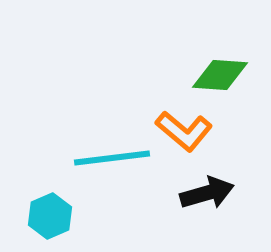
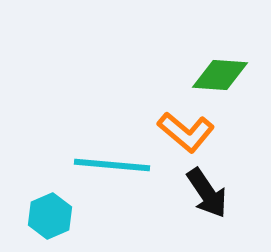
orange L-shape: moved 2 px right, 1 px down
cyan line: moved 7 px down; rotated 12 degrees clockwise
black arrow: rotated 72 degrees clockwise
